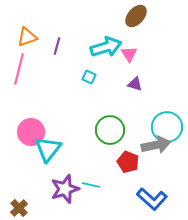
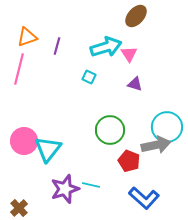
pink circle: moved 7 px left, 9 px down
red pentagon: moved 1 px right, 1 px up
blue L-shape: moved 8 px left, 1 px up
